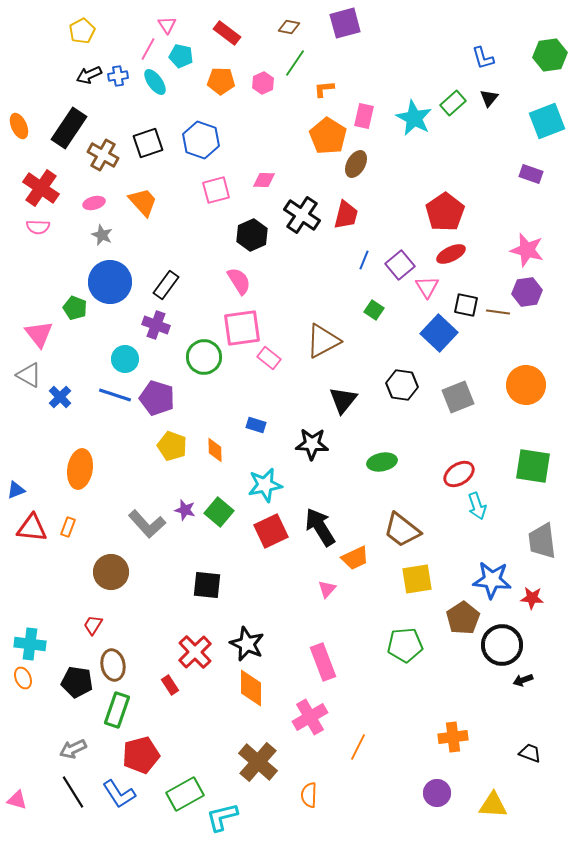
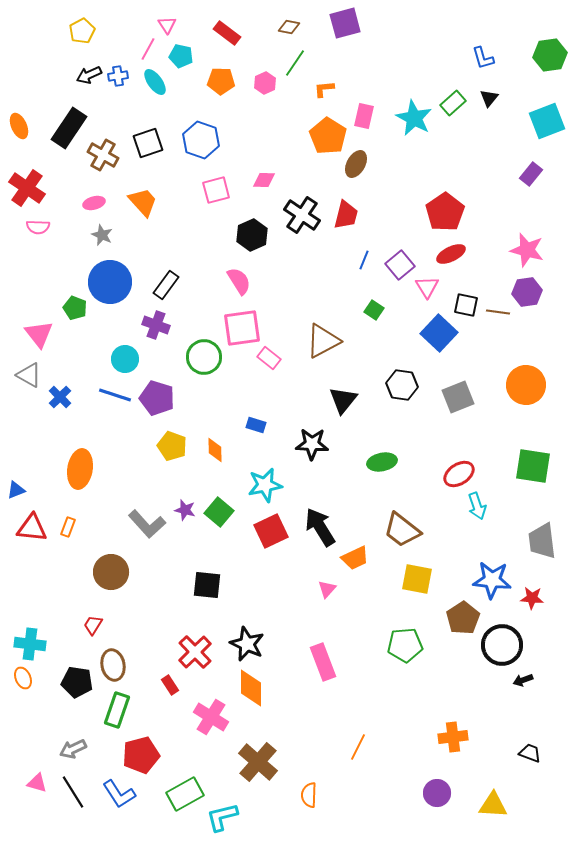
pink hexagon at (263, 83): moved 2 px right
purple rectangle at (531, 174): rotated 70 degrees counterclockwise
red cross at (41, 188): moved 14 px left
yellow square at (417, 579): rotated 20 degrees clockwise
pink cross at (310, 717): moved 99 px left; rotated 28 degrees counterclockwise
pink triangle at (17, 800): moved 20 px right, 17 px up
